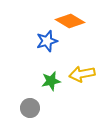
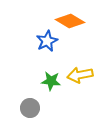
blue star: rotated 10 degrees counterclockwise
yellow arrow: moved 2 px left, 1 px down
green star: rotated 18 degrees clockwise
